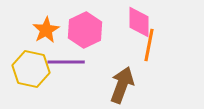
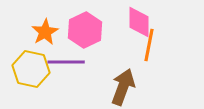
orange star: moved 1 px left, 2 px down
brown arrow: moved 1 px right, 2 px down
